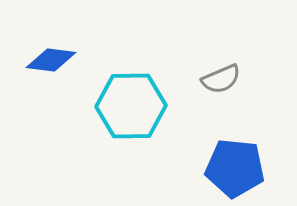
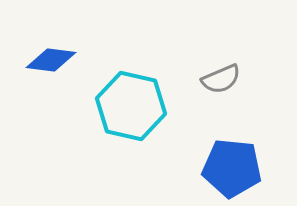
cyan hexagon: rotated 14 degrees clockwise
blue pentagon: moved 3 px left
